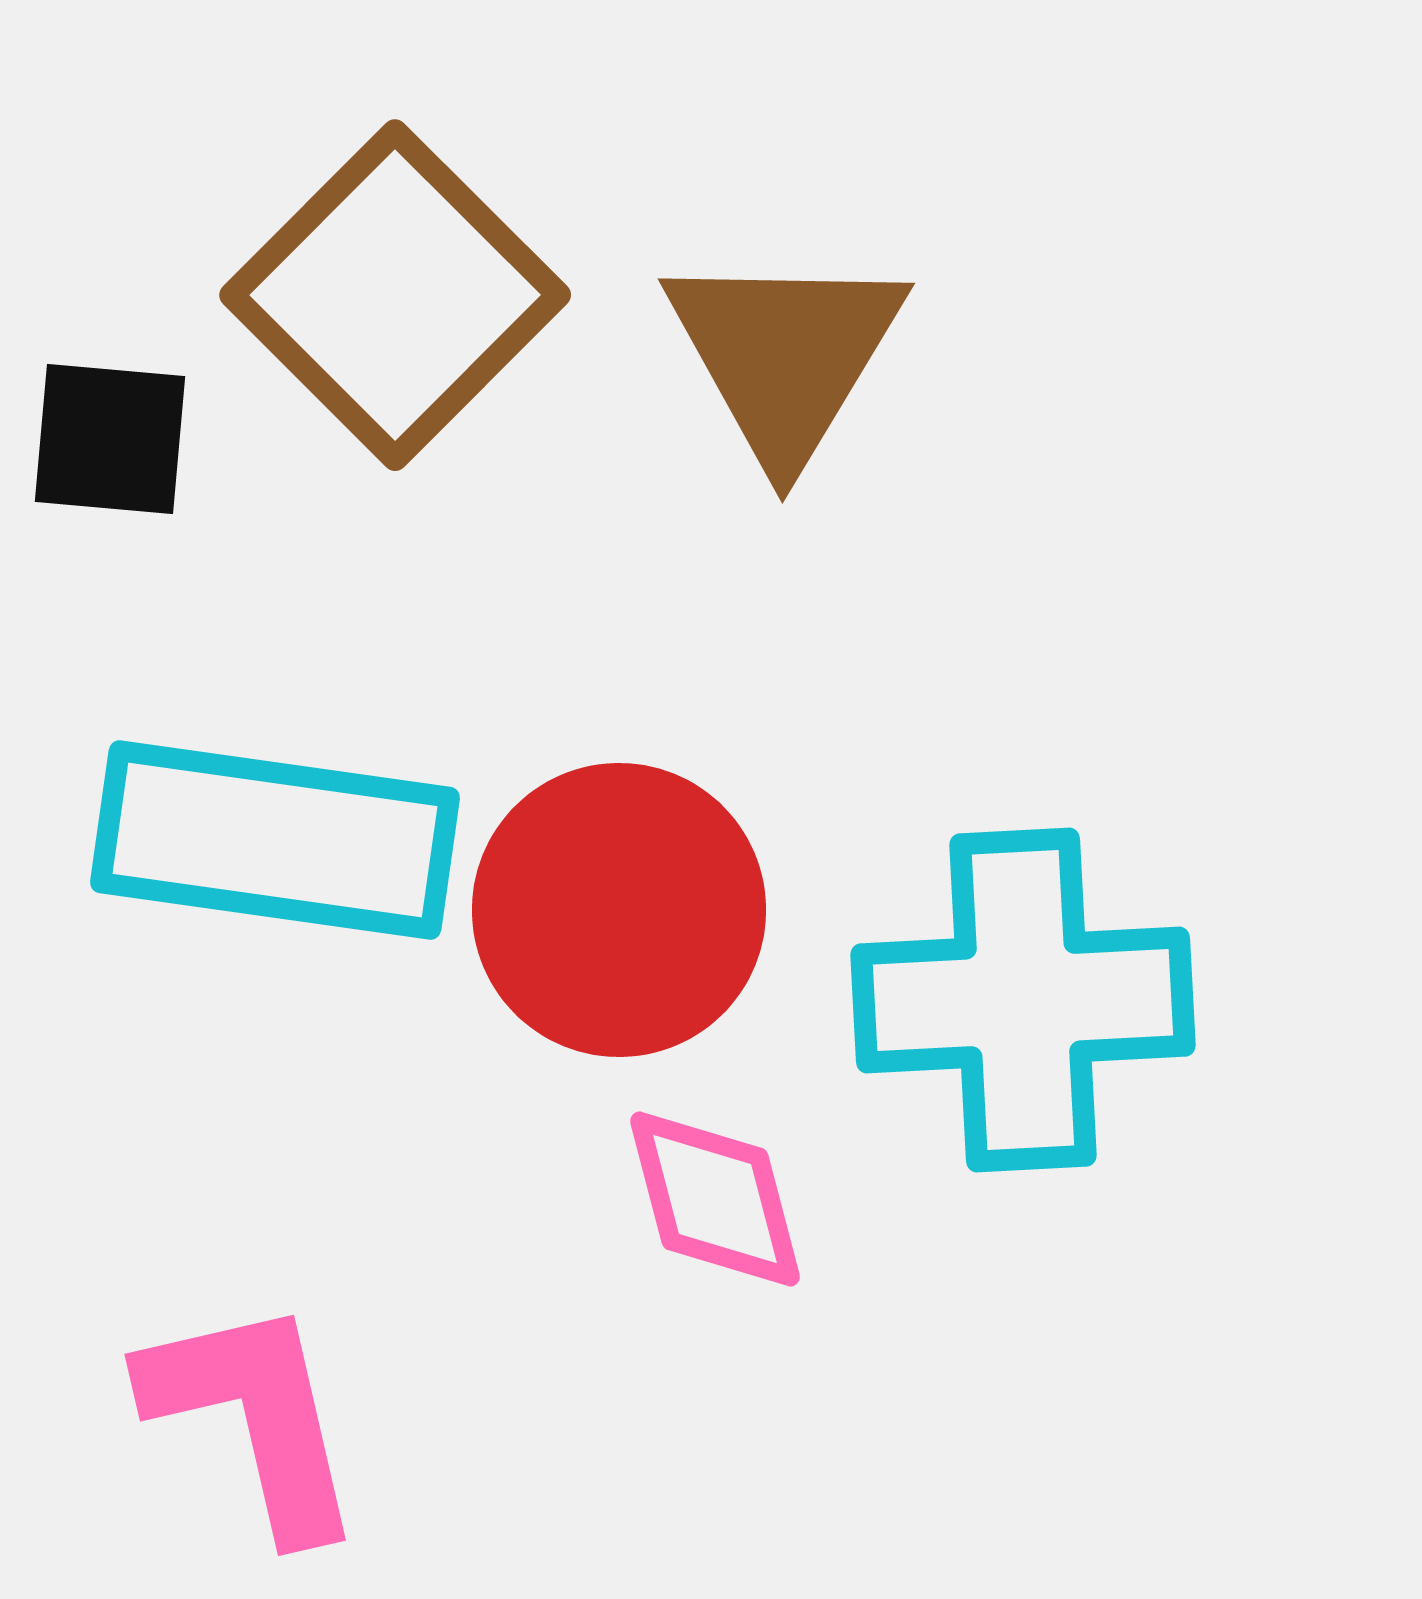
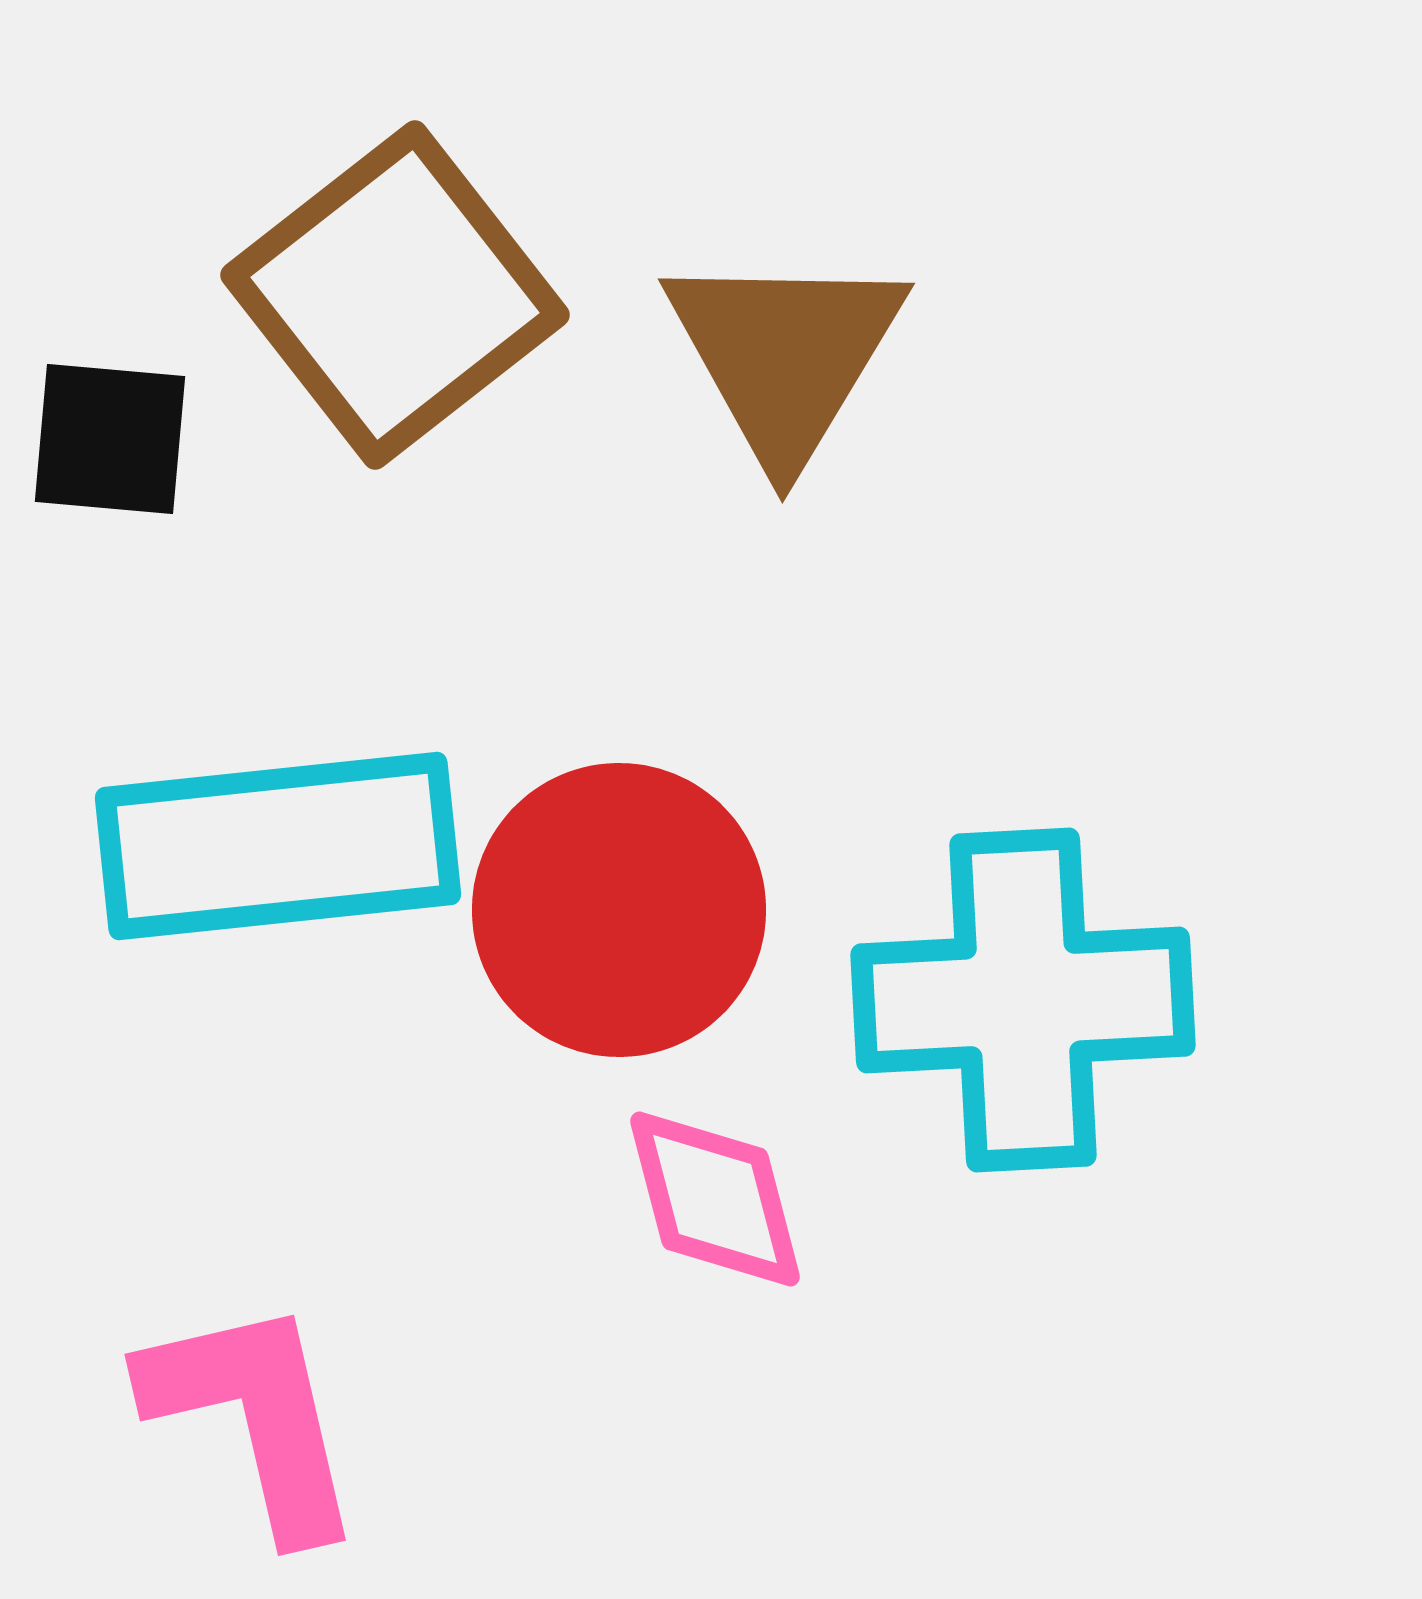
brown square: rotated 7 degrees clockwise
cyan rectangle: moved 3 px right, 6 px down; rotated 14 degrees counterclockwise
